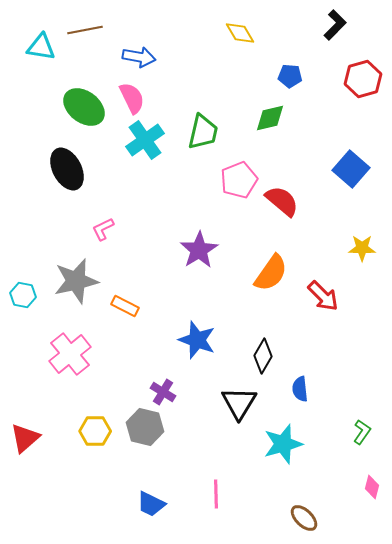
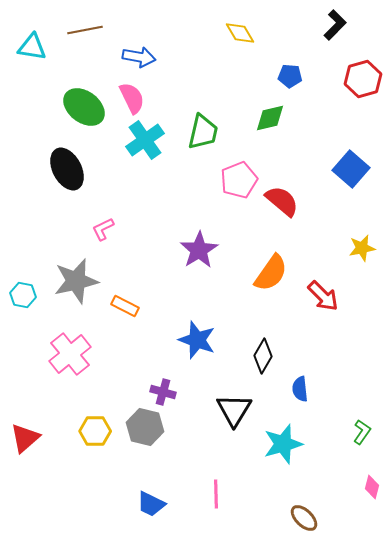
cyan triangle: moved 9 px left
yellow star: rotated 12 degrees counterclockwise
purple cross: rotated 15 degrees counterclockwise
black triangle: moved 5 px left, 7 px down
